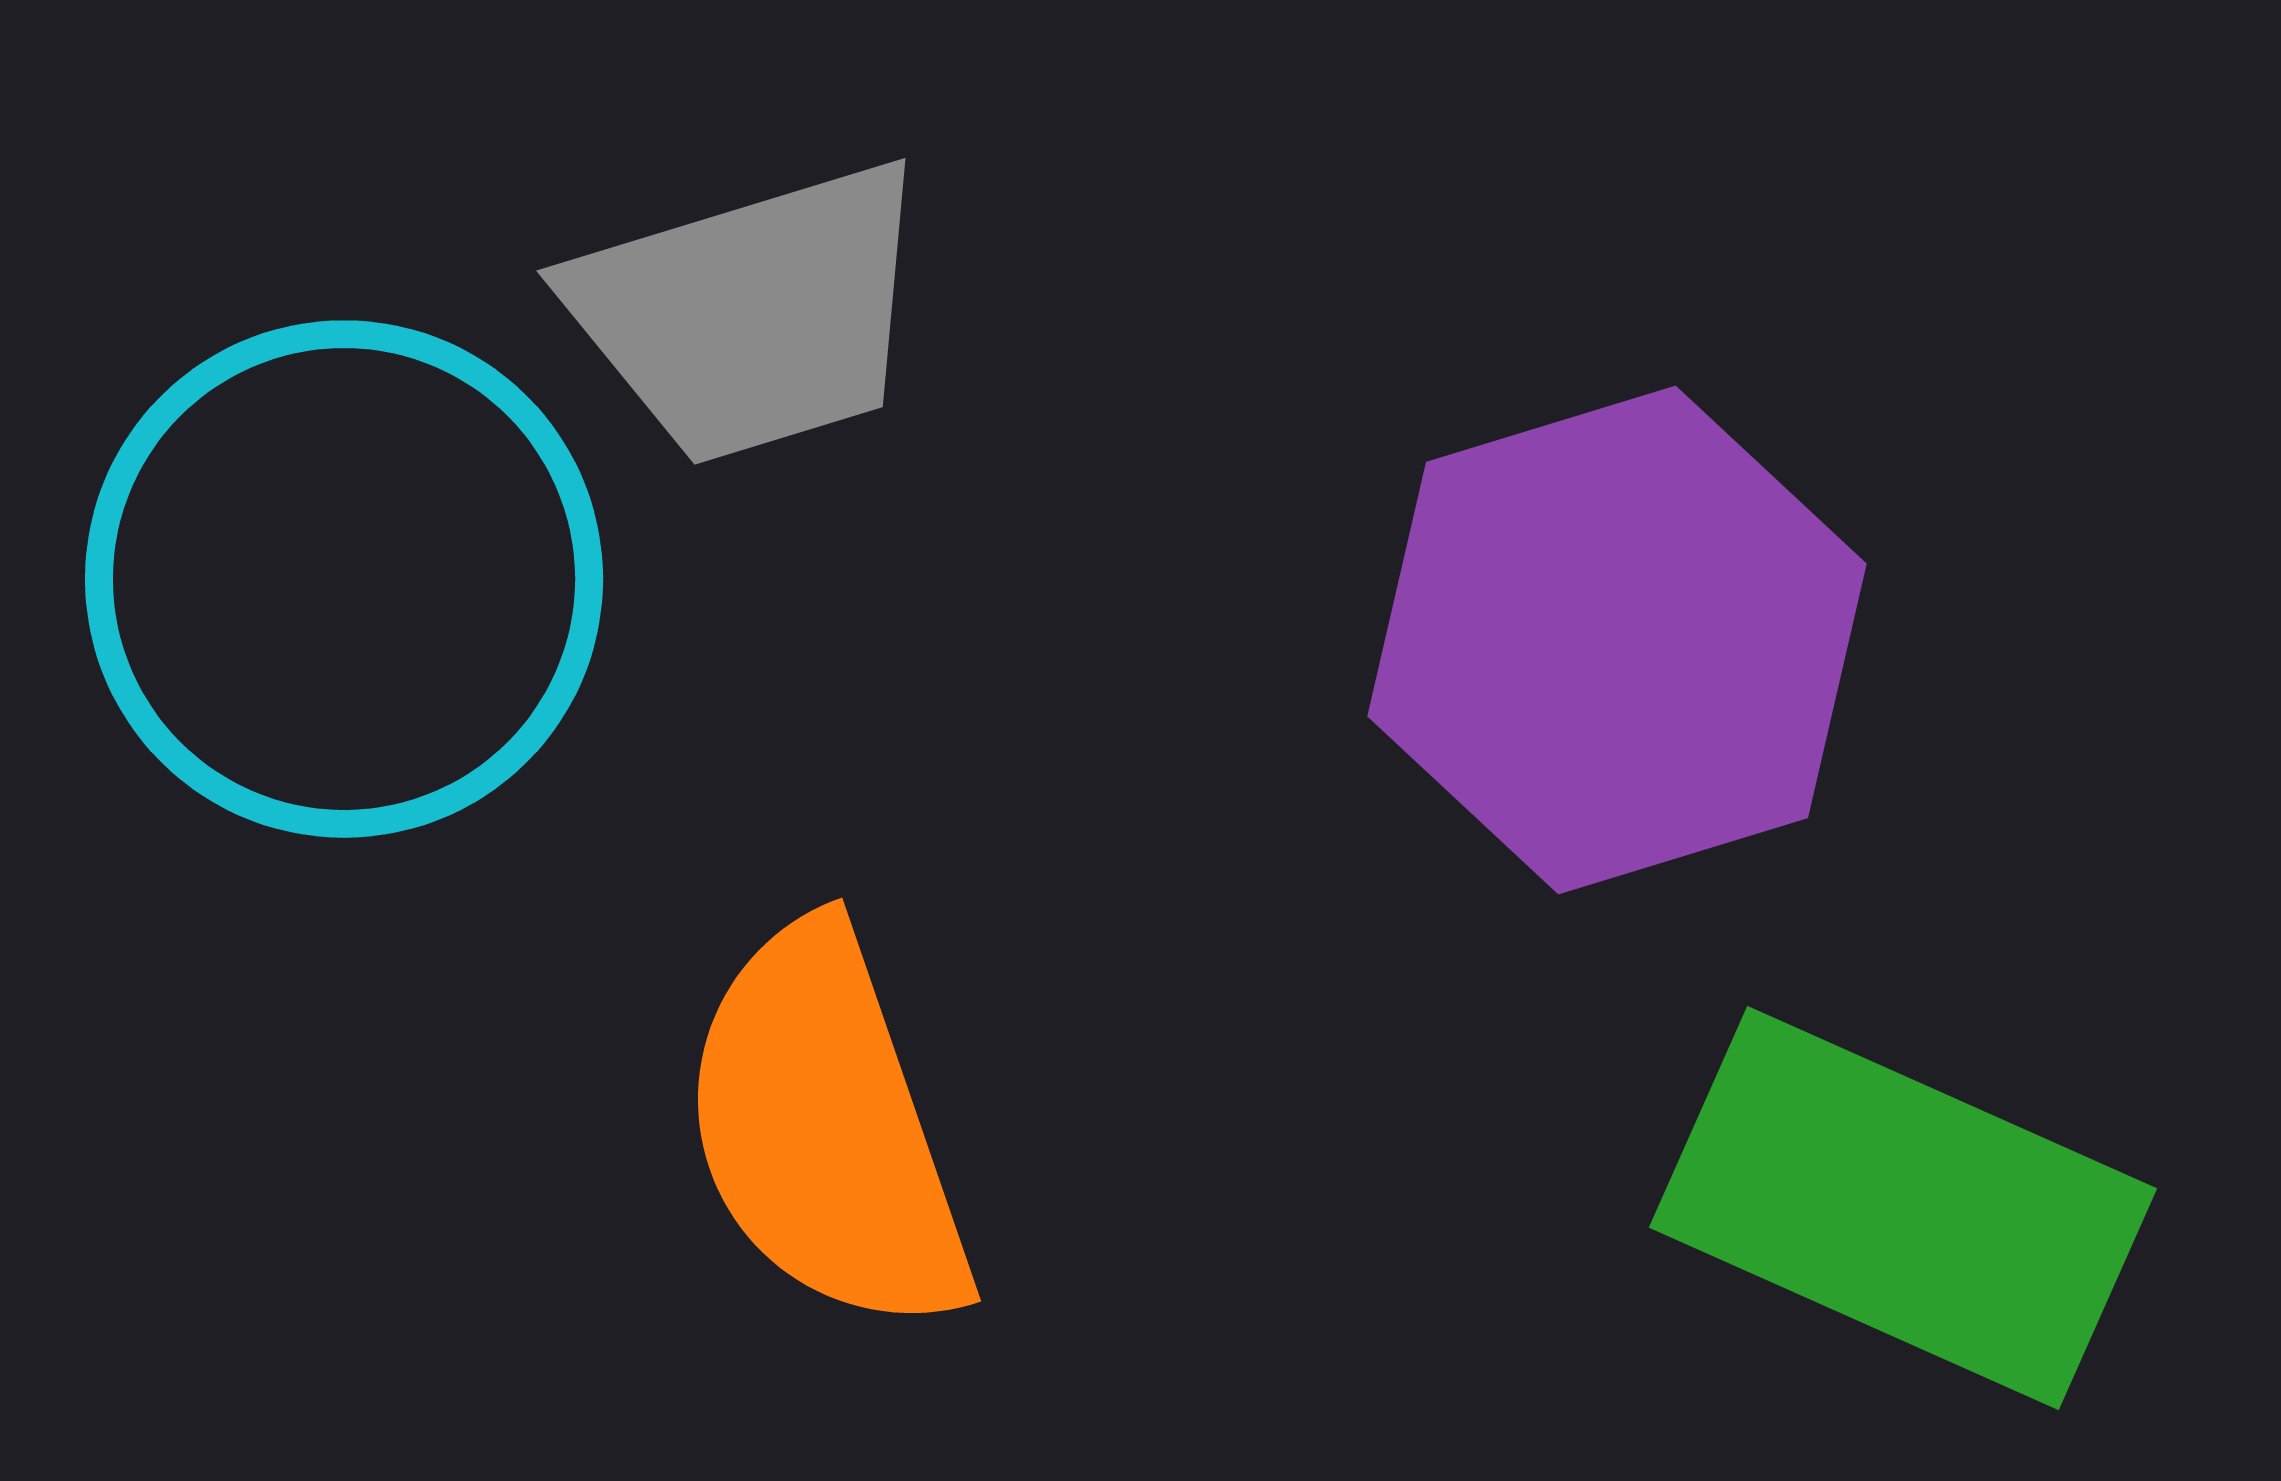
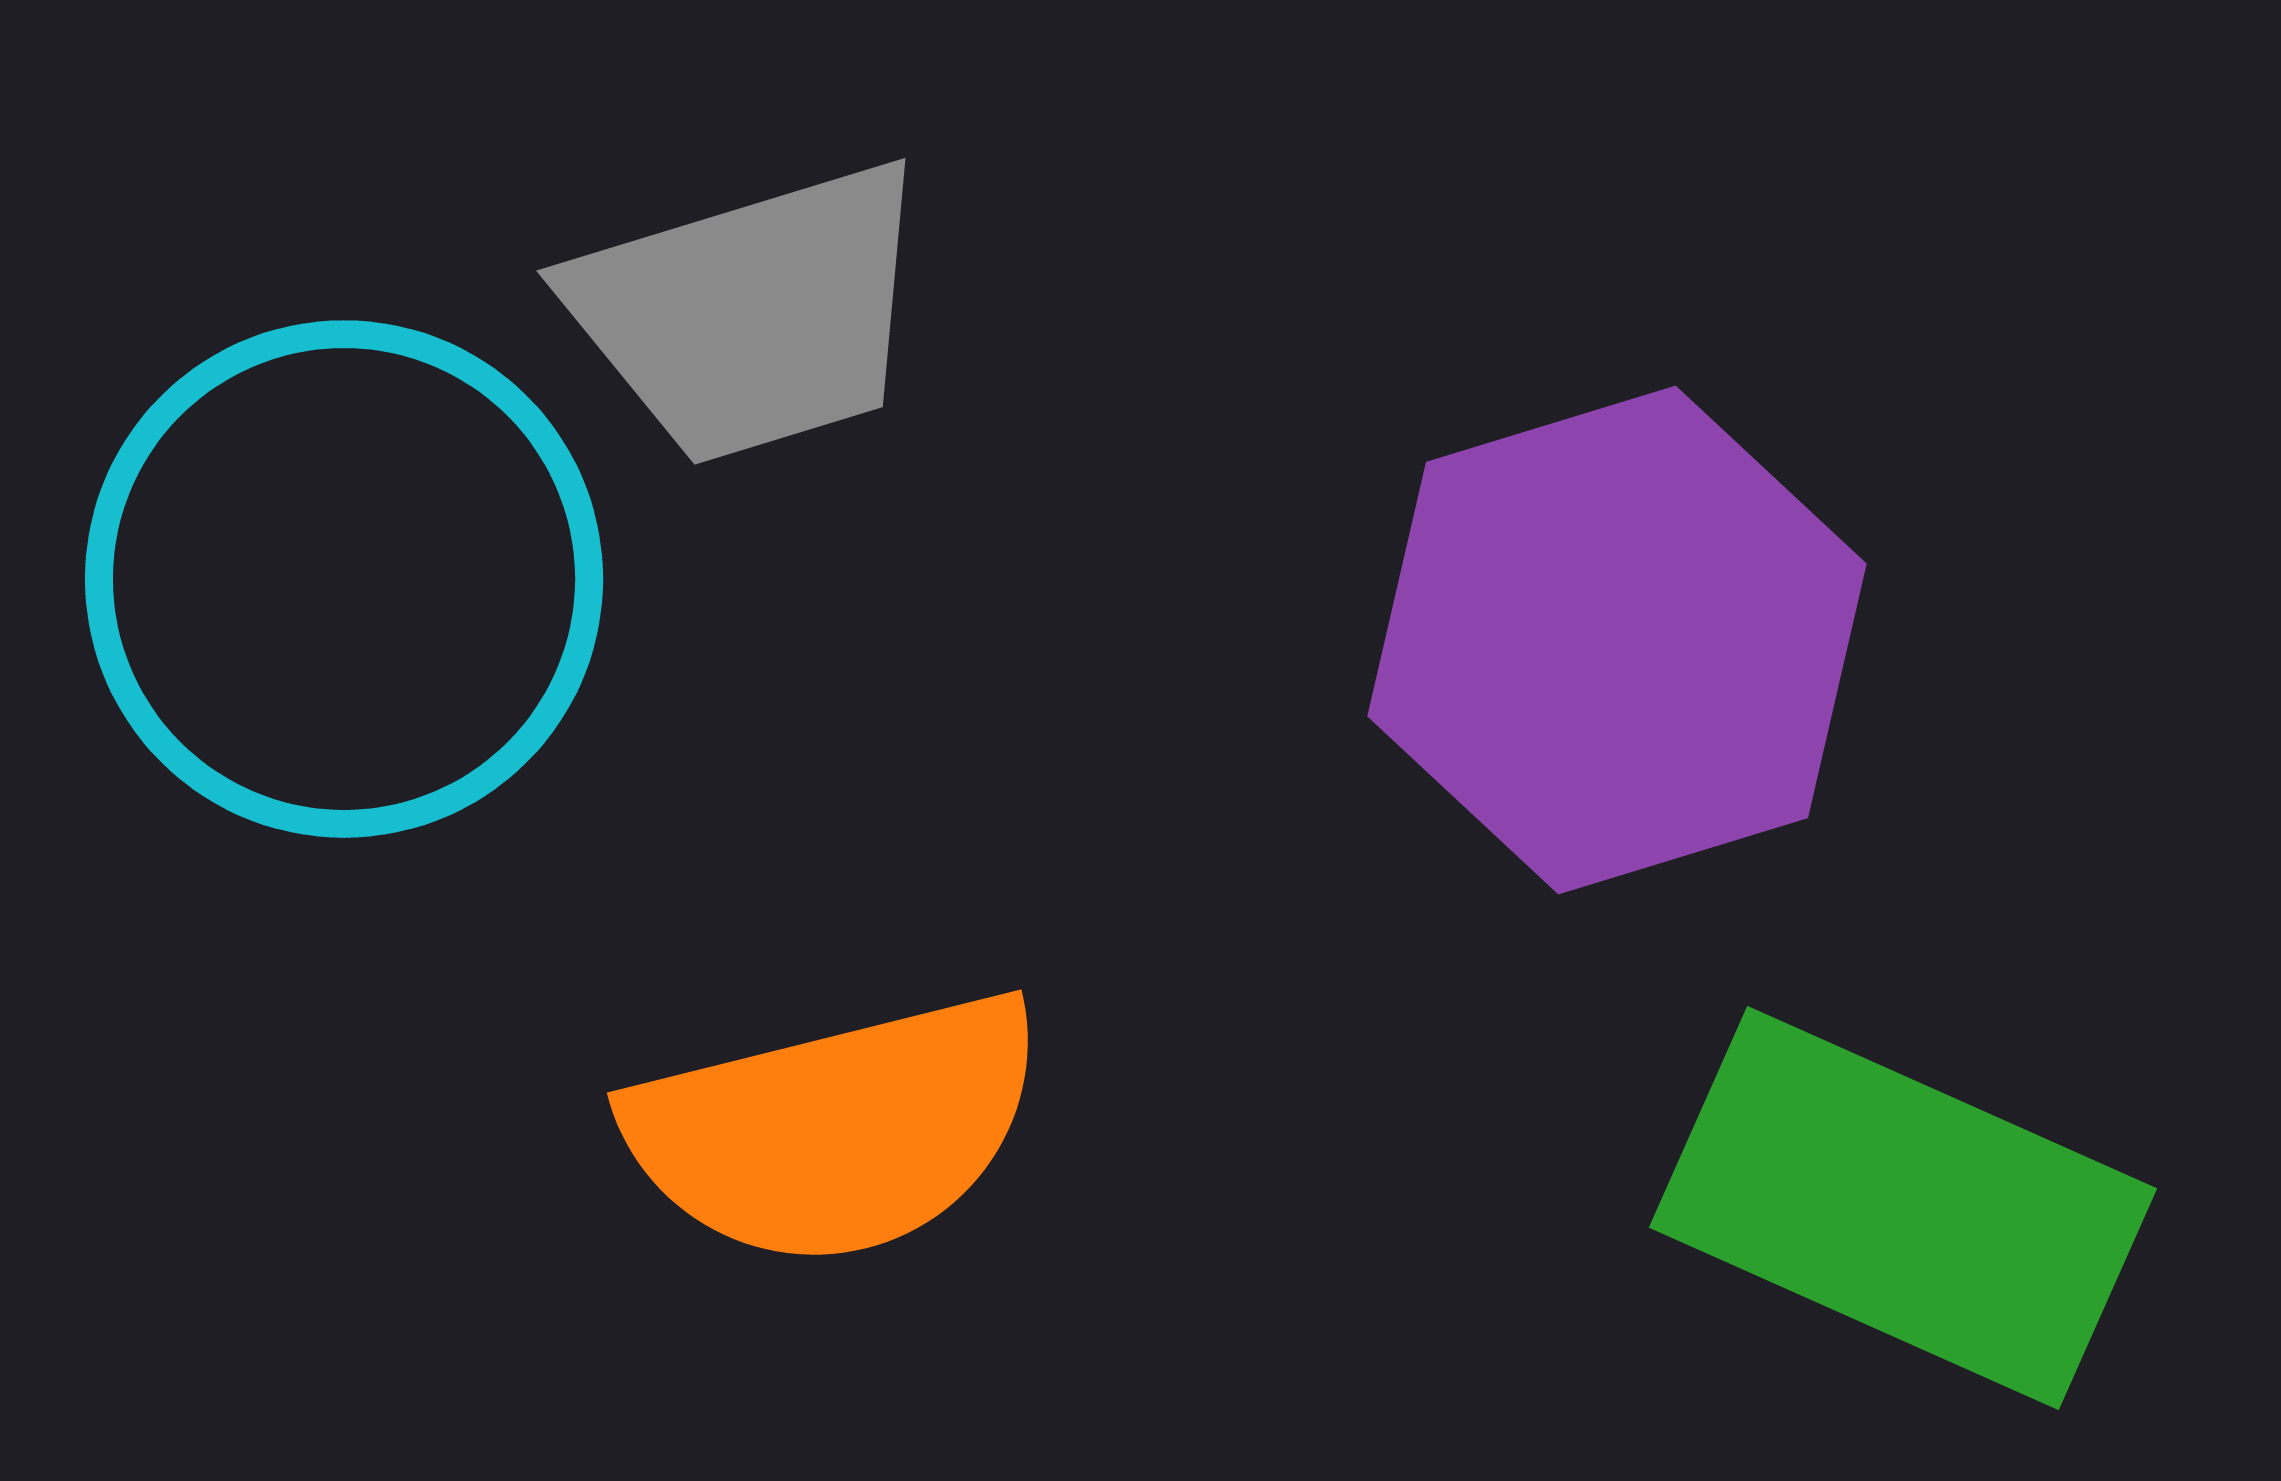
orange semicircle: moved 10 px right; rotated 85 degrees counterclockwise
